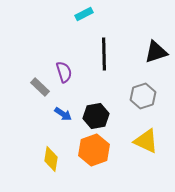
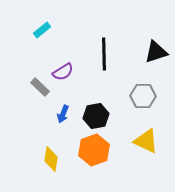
cyan rectangle: moved 42 px left, 16 px down; rotated 12 degrees counterclockwise
purple semicircle: moved 1 px left; rotated 75 degrees clockwise
gray hexagon: rotated 20 degrees clockwise
blue arrow: rotated 78 degrees clockwise
